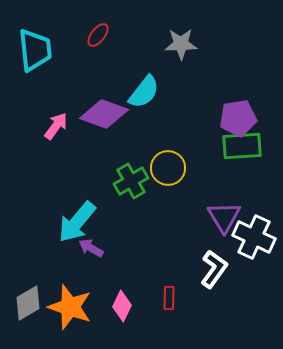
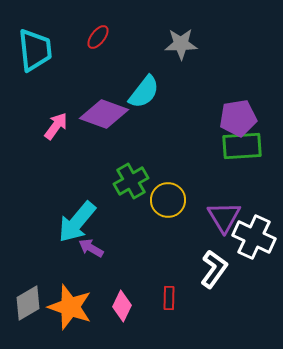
red ellipse: moved 2 px down
yellow circle: moved 32 px down
